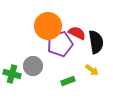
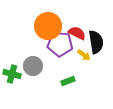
purple pentagon: rotated 20 degrees clockwise
yellow arrow: moved 8 px left, 15 px up
